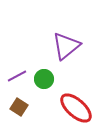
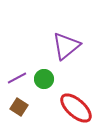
purple line: moved 2 px down
